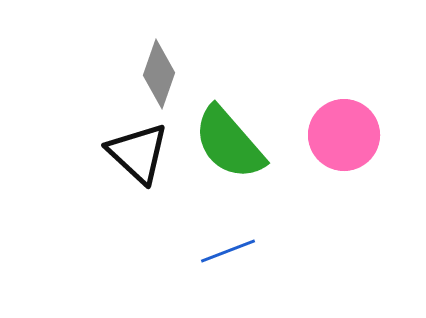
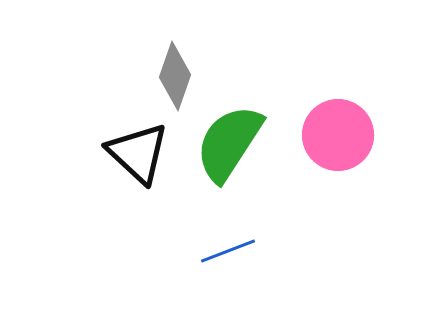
gray diamond: moved 16 px right, 2 px down
pink circle: moved 6 px left
green semicircle: rotated 74 degrees clockwise
